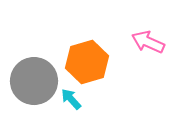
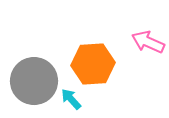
orange hexagon: moved 6 px right, 2 px down; rotated 12 degrees clockwise
